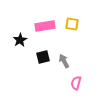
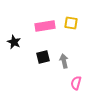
yellow square: moved 1 px left, 1 px up
black star: moved 6 px left, 2 px down; rotated 16 degrees counterclockwise
gray arrow: rotated 16 degrees clockwise
